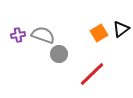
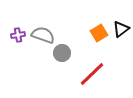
gray circle: moved 3 px right, 1 px up
